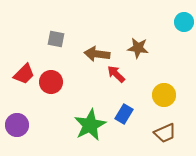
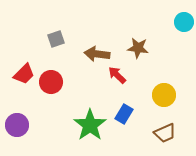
gray square: rotated 30 degrees counterclockwise
red arrow: moved 1 px right, 1 px down
green star: rotated 8 degrees counterclockwise
